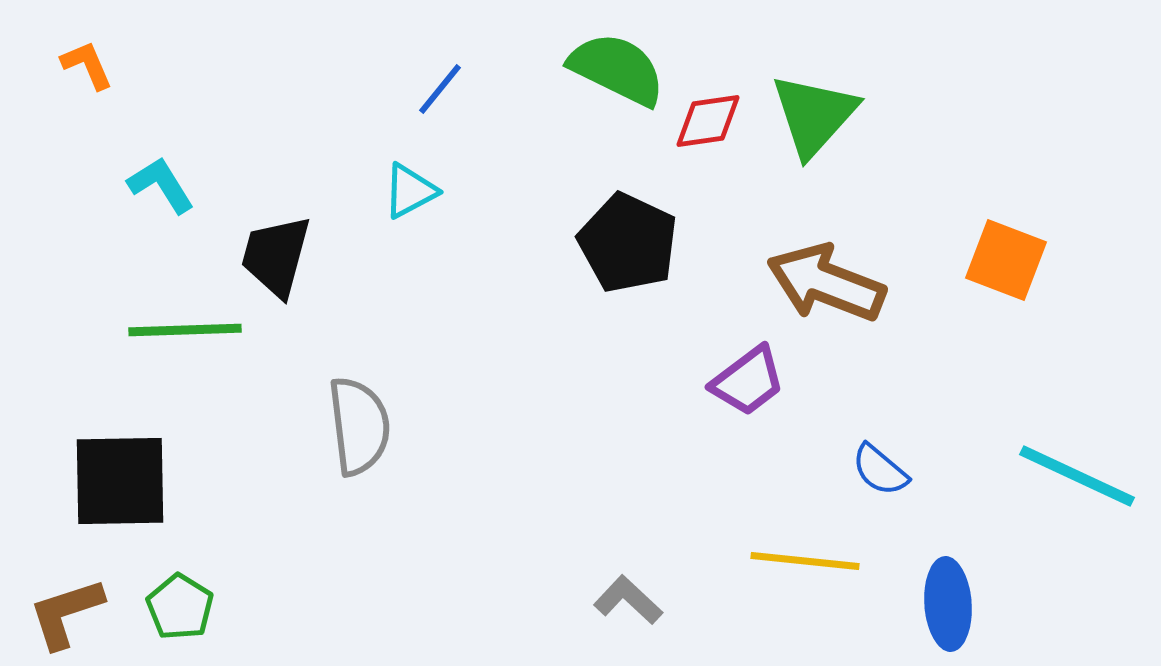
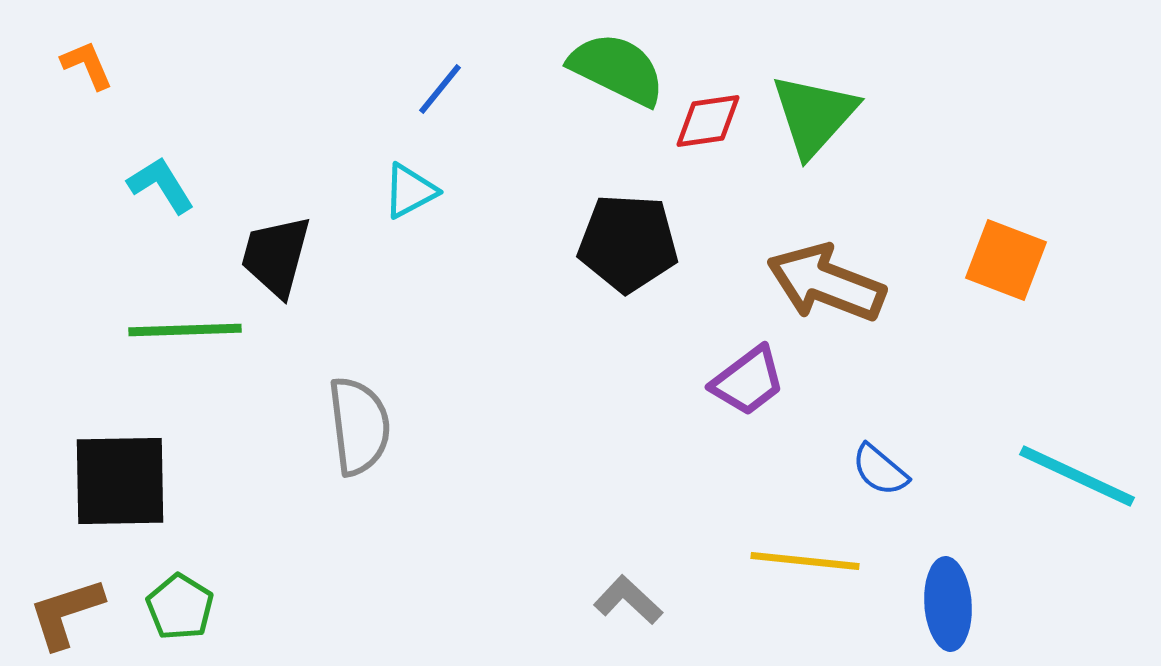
black pentagon: rotated 22 degrees counterclockwise
